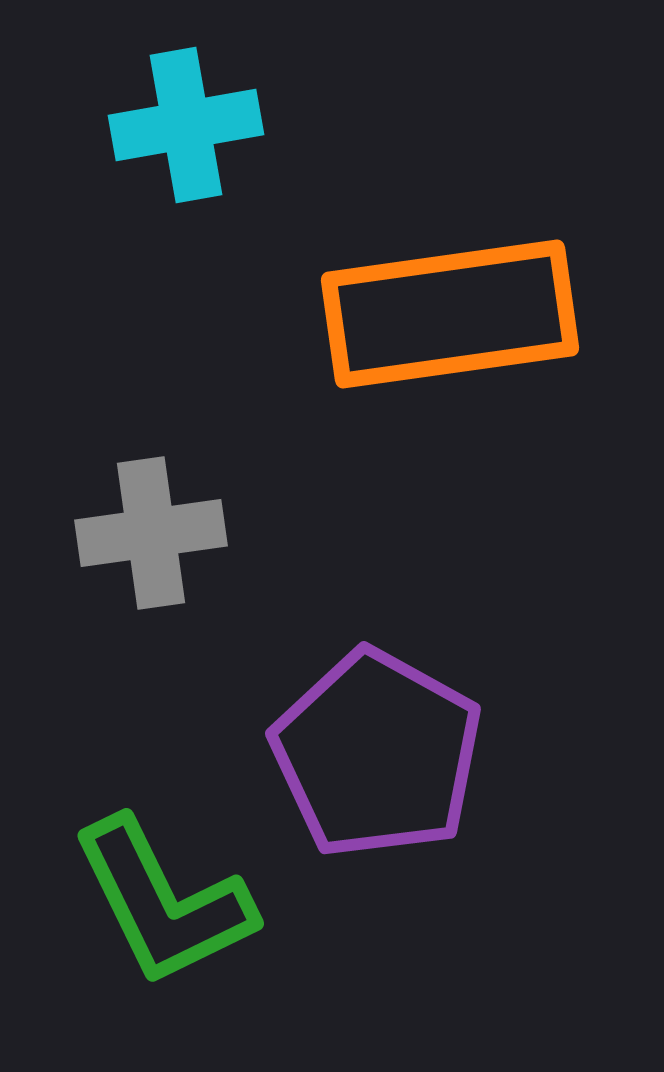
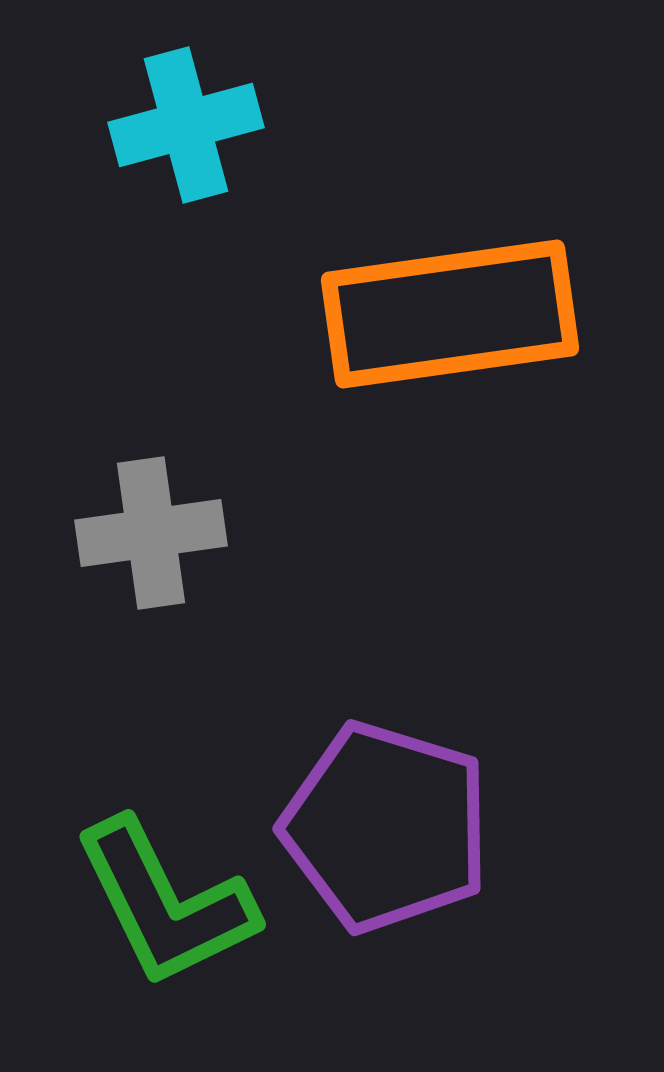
cyan cross: rotated 5 degrees counterclockwise
purple pentagon: moved 9 px right, 73 px down; rotated 12 degrees counterclockwise
green L-shape: moved 2 px right, 1 px down
